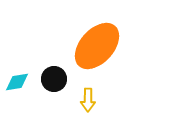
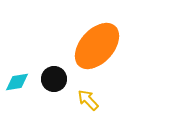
yellow arrow: rotated 135 degrees clockwise
